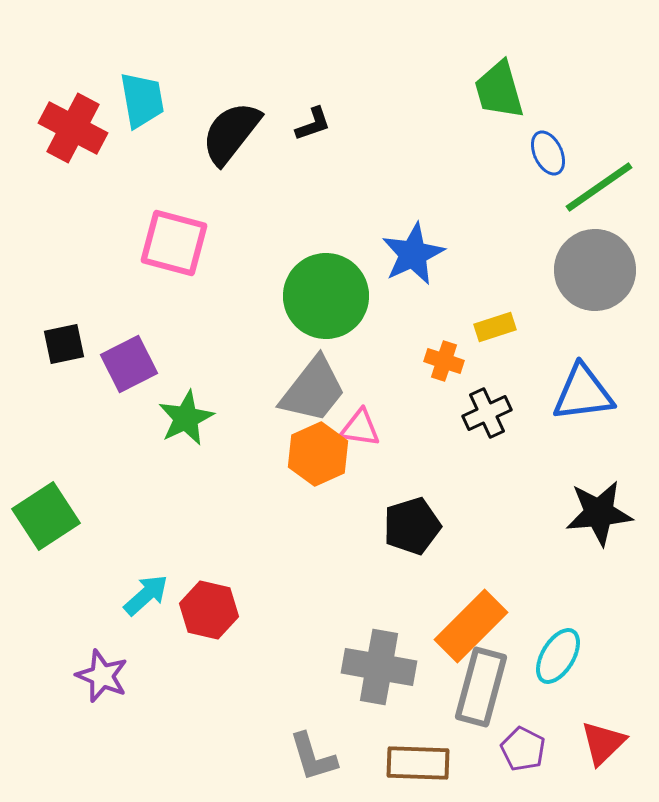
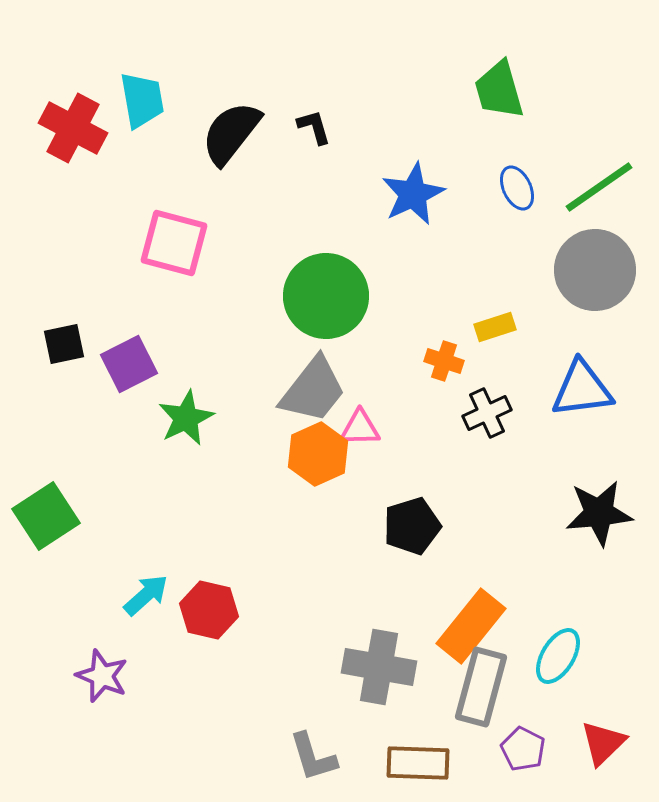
black L-shape: moved 1 px right, 3 px down; rotated 87 degrees counterclockwise
blue ellipse: moved 31 px left, 35 px down
blue star: moved 60 px up
blue triangle: moved 1 px left, 4 px up
pink triangle: rotated 9 degrees counterclockwise
orange rectangle: rotated 6 degrees counterclockwise
